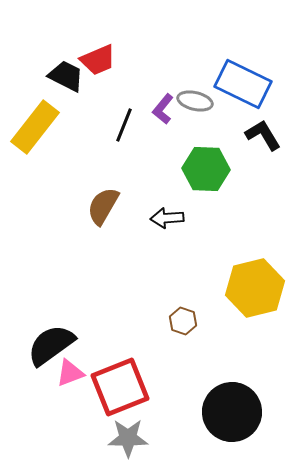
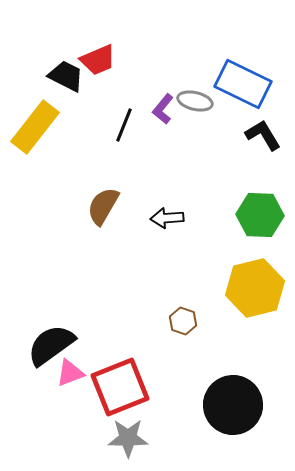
green hexagon: moved 54 px right, 46 px down
black circle: moved 1 px right, 7 px up
